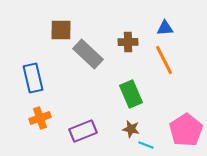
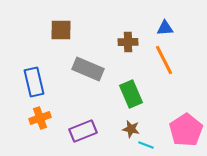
gray rectangle: moved 15 px down; rotated 20 degrees counterclockwise
blue rectangle: moved 1 px right, 4 px down
